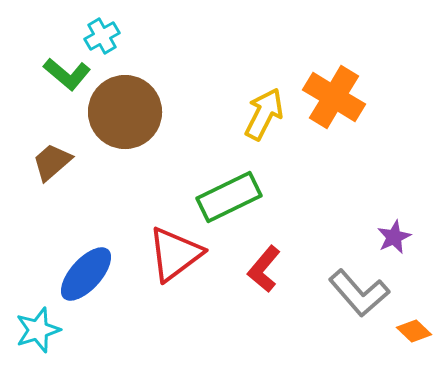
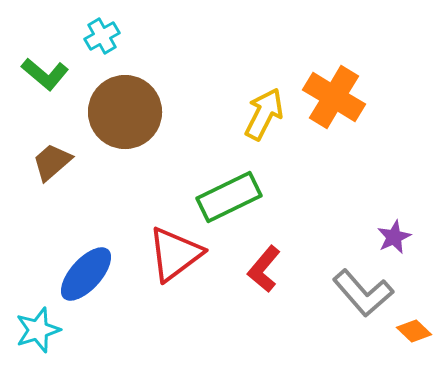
green L-shape: moved 22 px left
gray L-shape: moved 4 px right
